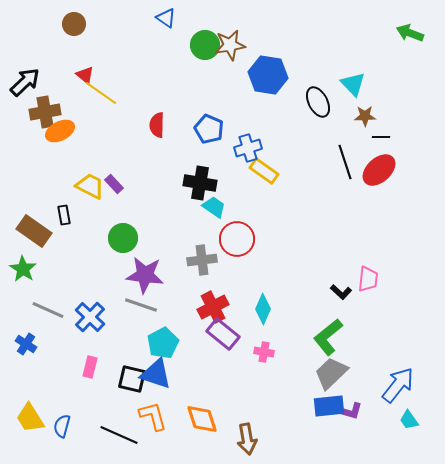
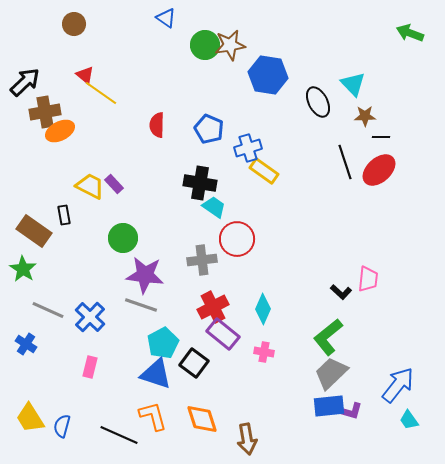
black square at (132, 379): moved 62 px right, 16 px up; rotated 24 degrees clockwise
